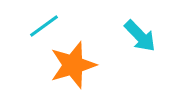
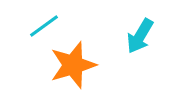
cyan arrow: rotated 75 degrees clockwise
